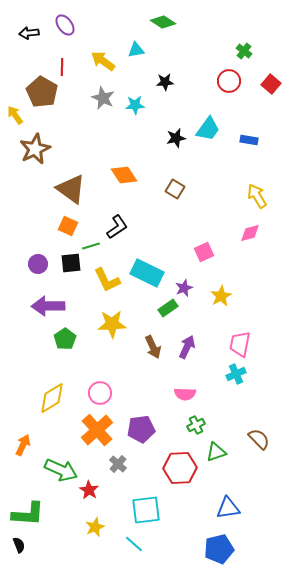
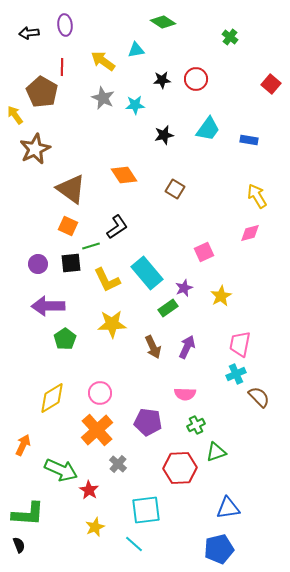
purple ellipse at (65, 25): rotated 30 degrees clockwise
green cross at (244, 51): moved 14 px left, 14 px up
red circle at (229, 81): moved 33 px left, 2 px up
black star at (165, 82): moved 3 px left, 2 px up
black star at (176, 138): moved 12 px left, 3 px up
cyan rectangle at (147, 273): rotated 24 degrees clockwise
purple pentagon at (141, 429): moved 7 px right, 7 px up; rotated 16 degrees clockwise
brown semicircle at (259, 439): moved 42 px up
